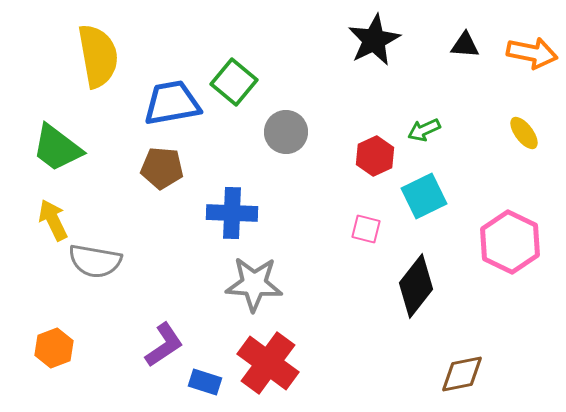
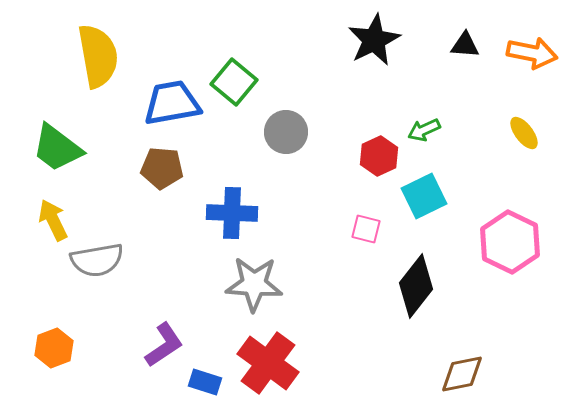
red hexagon: moved 4 px right
gray semicircle: moved 2 px right, 1 px up; rotated 20 degrees counterclockwise
